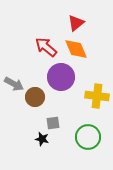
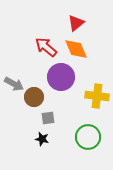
brown circle: moved 1 px left
gray square: moved 5 px left, 5 px up
